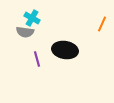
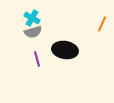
gray semicircle: moved 8 px right; rotated 24 degrees counterclockwise
